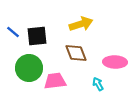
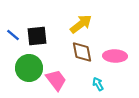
yellow arrow: rotated 20 degrees counterclockwise
blue line: moved 3 px down
brown diamond: moved 6 px right, 1 px up; rotated 10 degrees clockwise
pink ellipse: moved 6 px up
pink trapezoid: moved 1 px right, 1 px up; rotated 60 degrees clockwise
